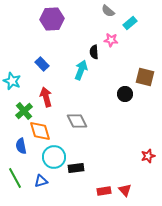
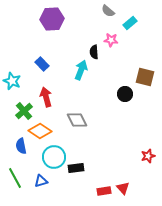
gray diamond: moved 1 px up
orange diamond: rotated 40 degrees counterclockwise
red triangle: moved 2 px left, 2 px up
